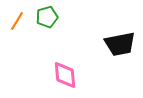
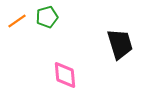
orange line: rotated 24 degrees clockwise
black trapezoid: rotated 96 degrees counterclockwise
